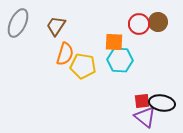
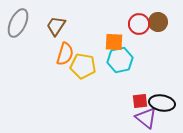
cyan hexagon: rotated 15 degrees counterclockwise
red square: moved 2 px left
purple triangle: moved 1 px right, 1 px down
